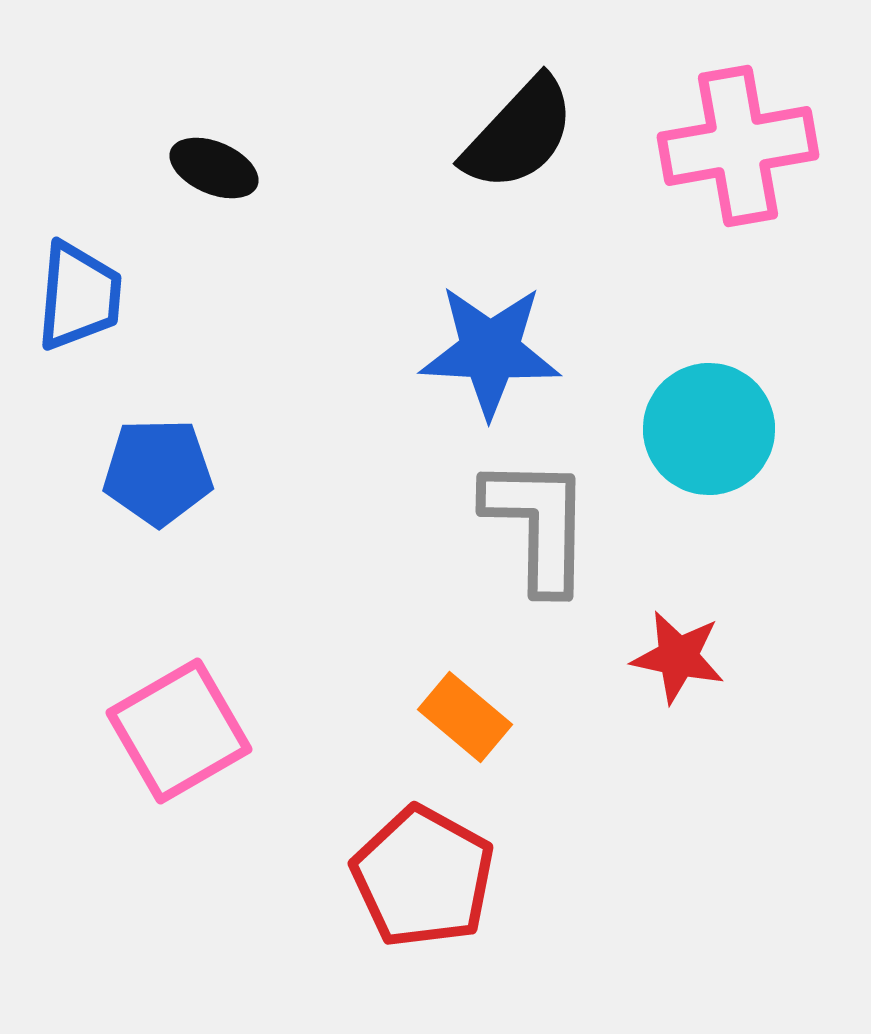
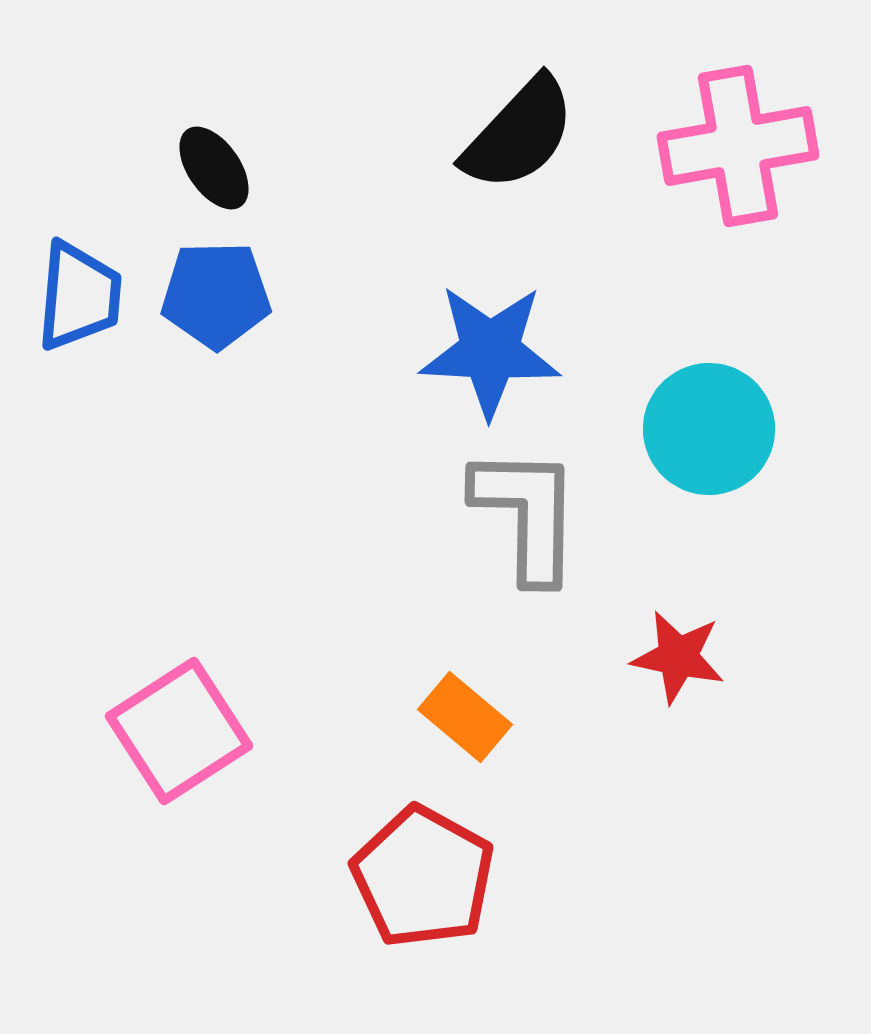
black ellipse: rotated 32 degrees clockwise
blue pentagon: moved 58 px right, 177 px up
gray L-shape: moved 11 px left, 10 px up
pink square: rotated 3 degrees counterclockwise
